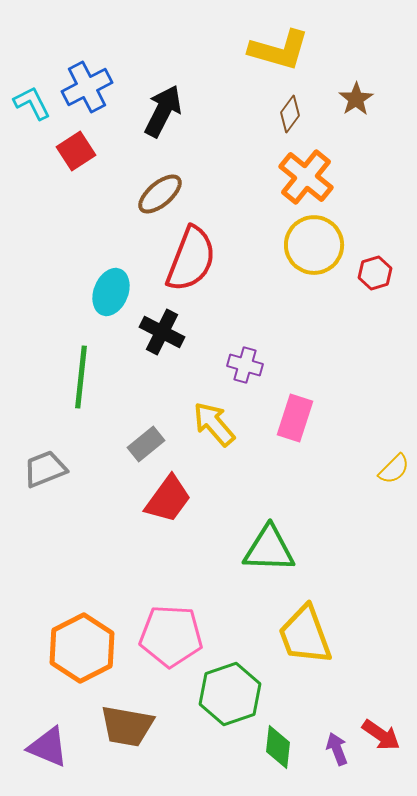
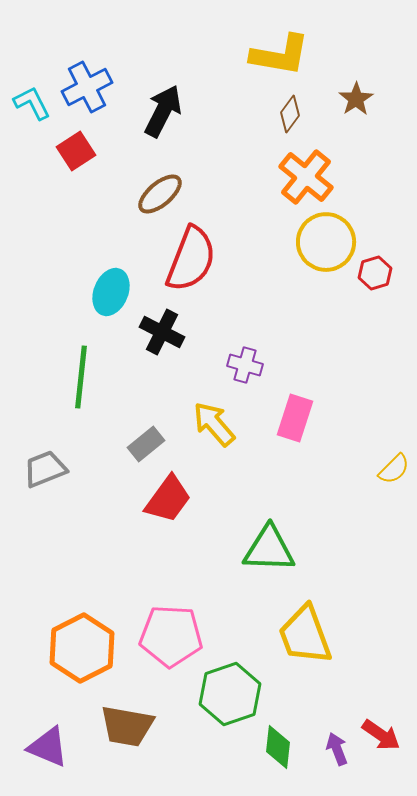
yellow L-shape: moved 1 px right, 5 px down; rotated 6 degrees counterclockwise
yellow circle: moved 12 px right, 3 px up
